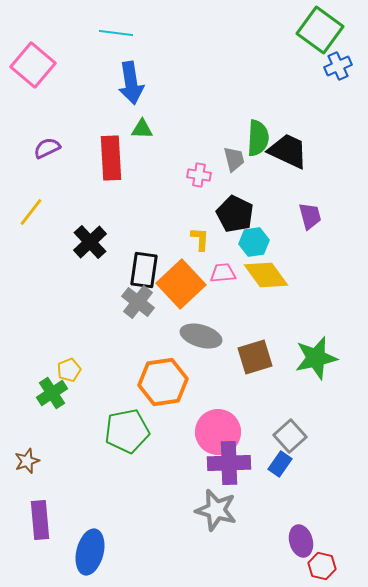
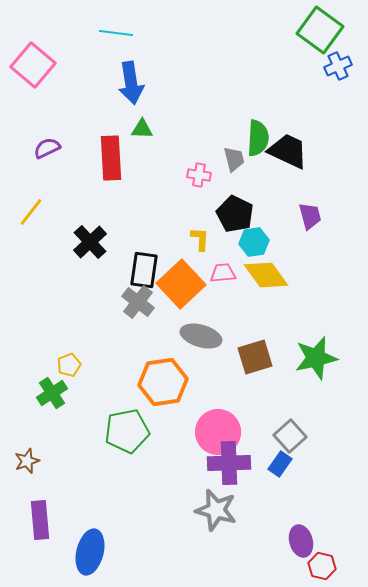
yellow pentagon: moved 5 px up
